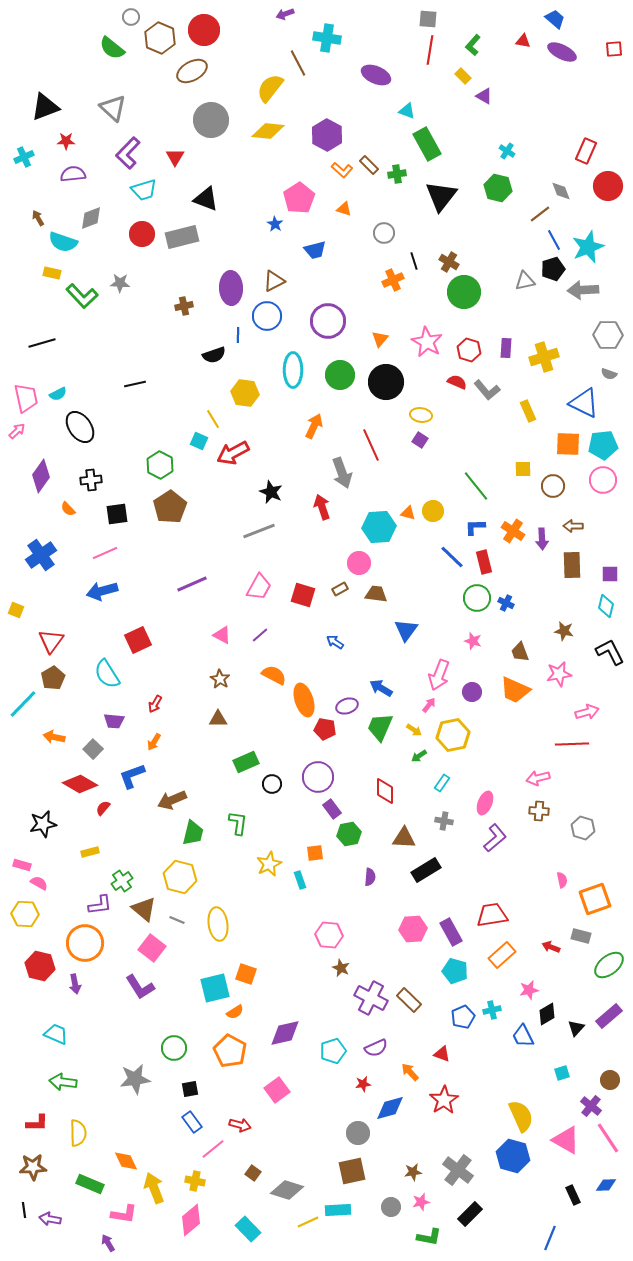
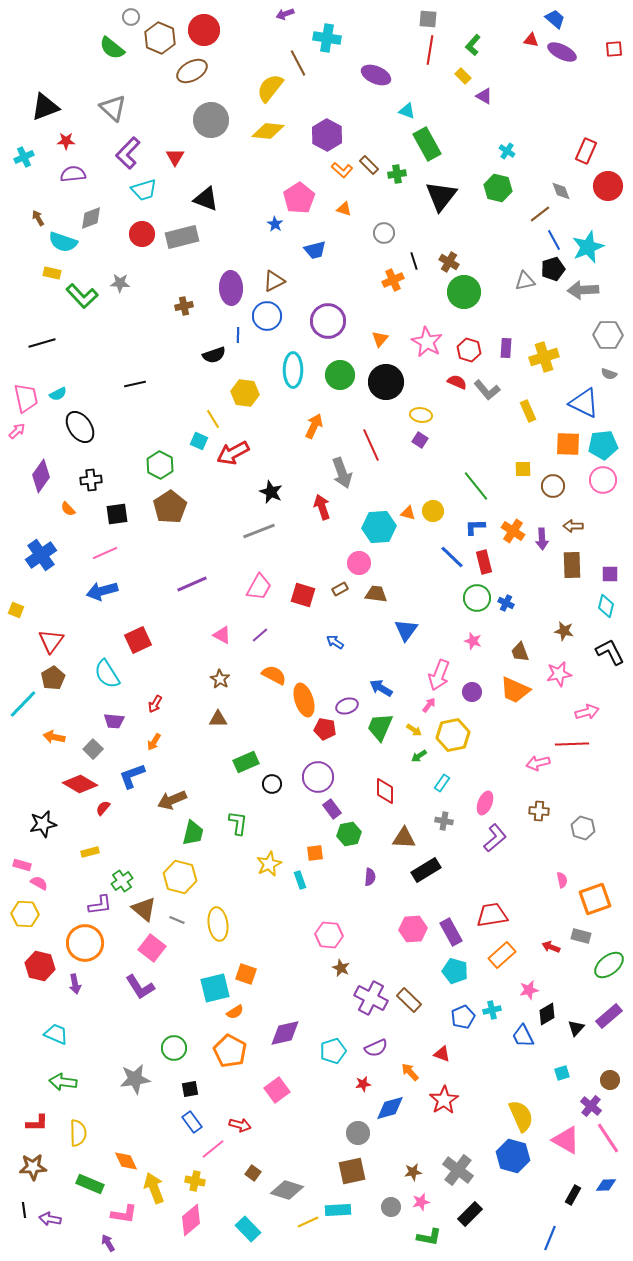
red triangle at (523, 41): moved 8 px right, 1 px up
pink arrow at (538, 778): moved 15 px up
black rectangle at (573, 1195): rotated 54 degrees clockwise
